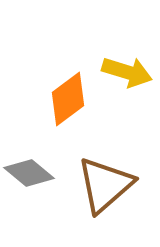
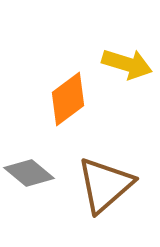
yellow arrow: moved 8 px up
